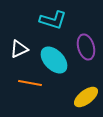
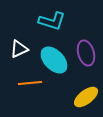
cyan L-shape: moved 1 px left, 1 px down
purple ellipse: moved 6 px down
orange line: rotated 15 degrees counterclockwise
